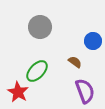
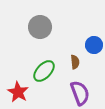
blue circle: moved 1 px right, 4 px down
brown semicircle: rotated 48 degrees clockwise
green ellipse: moved 7 px right
purple semicircle: moved 5 px left, 2 px down
